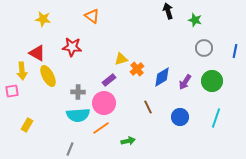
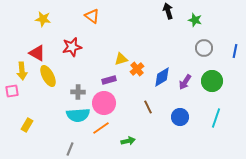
red star: rotated 18 degrees counterclockwise
purple rectangle: rotated 24 degrees clockwise
